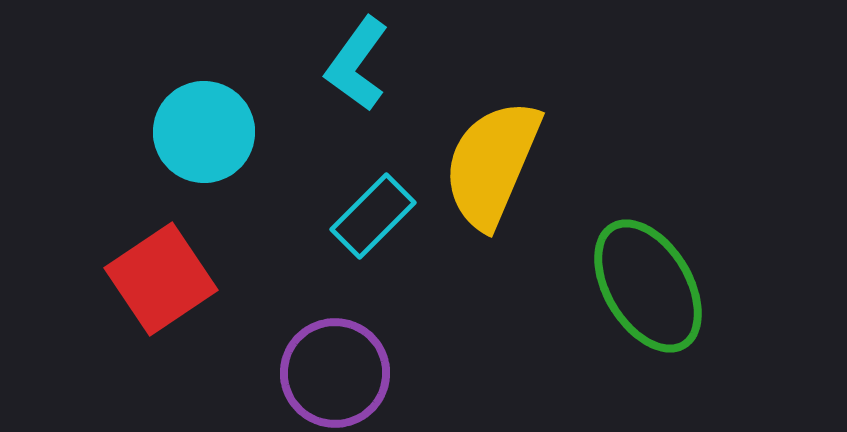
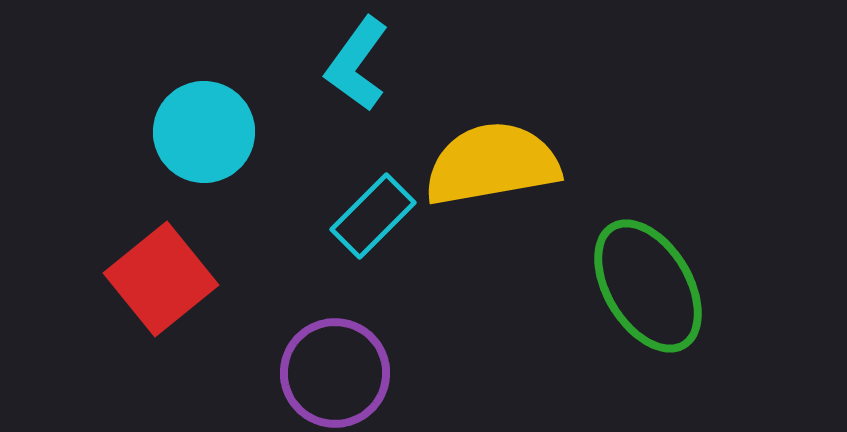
yellow semicircle: rotated 57 degrees clockwise
red square: rotated 5 degrees counterclockwise
